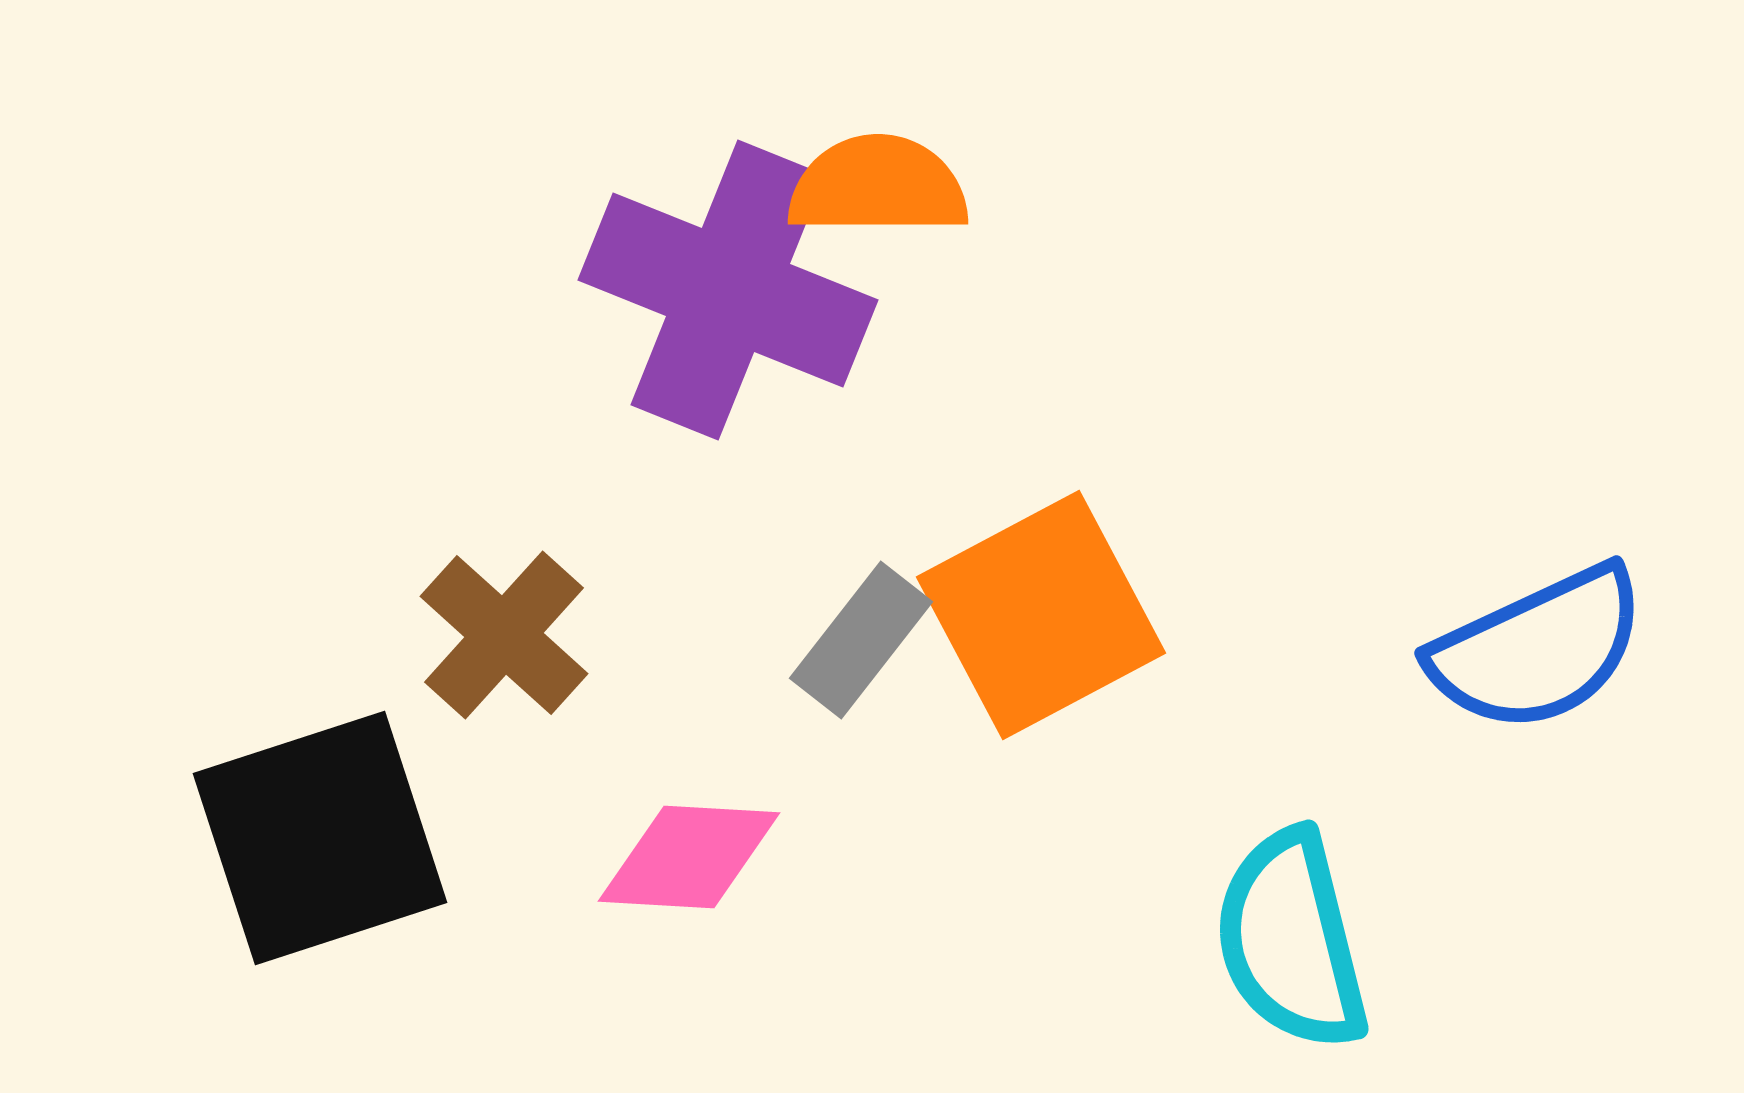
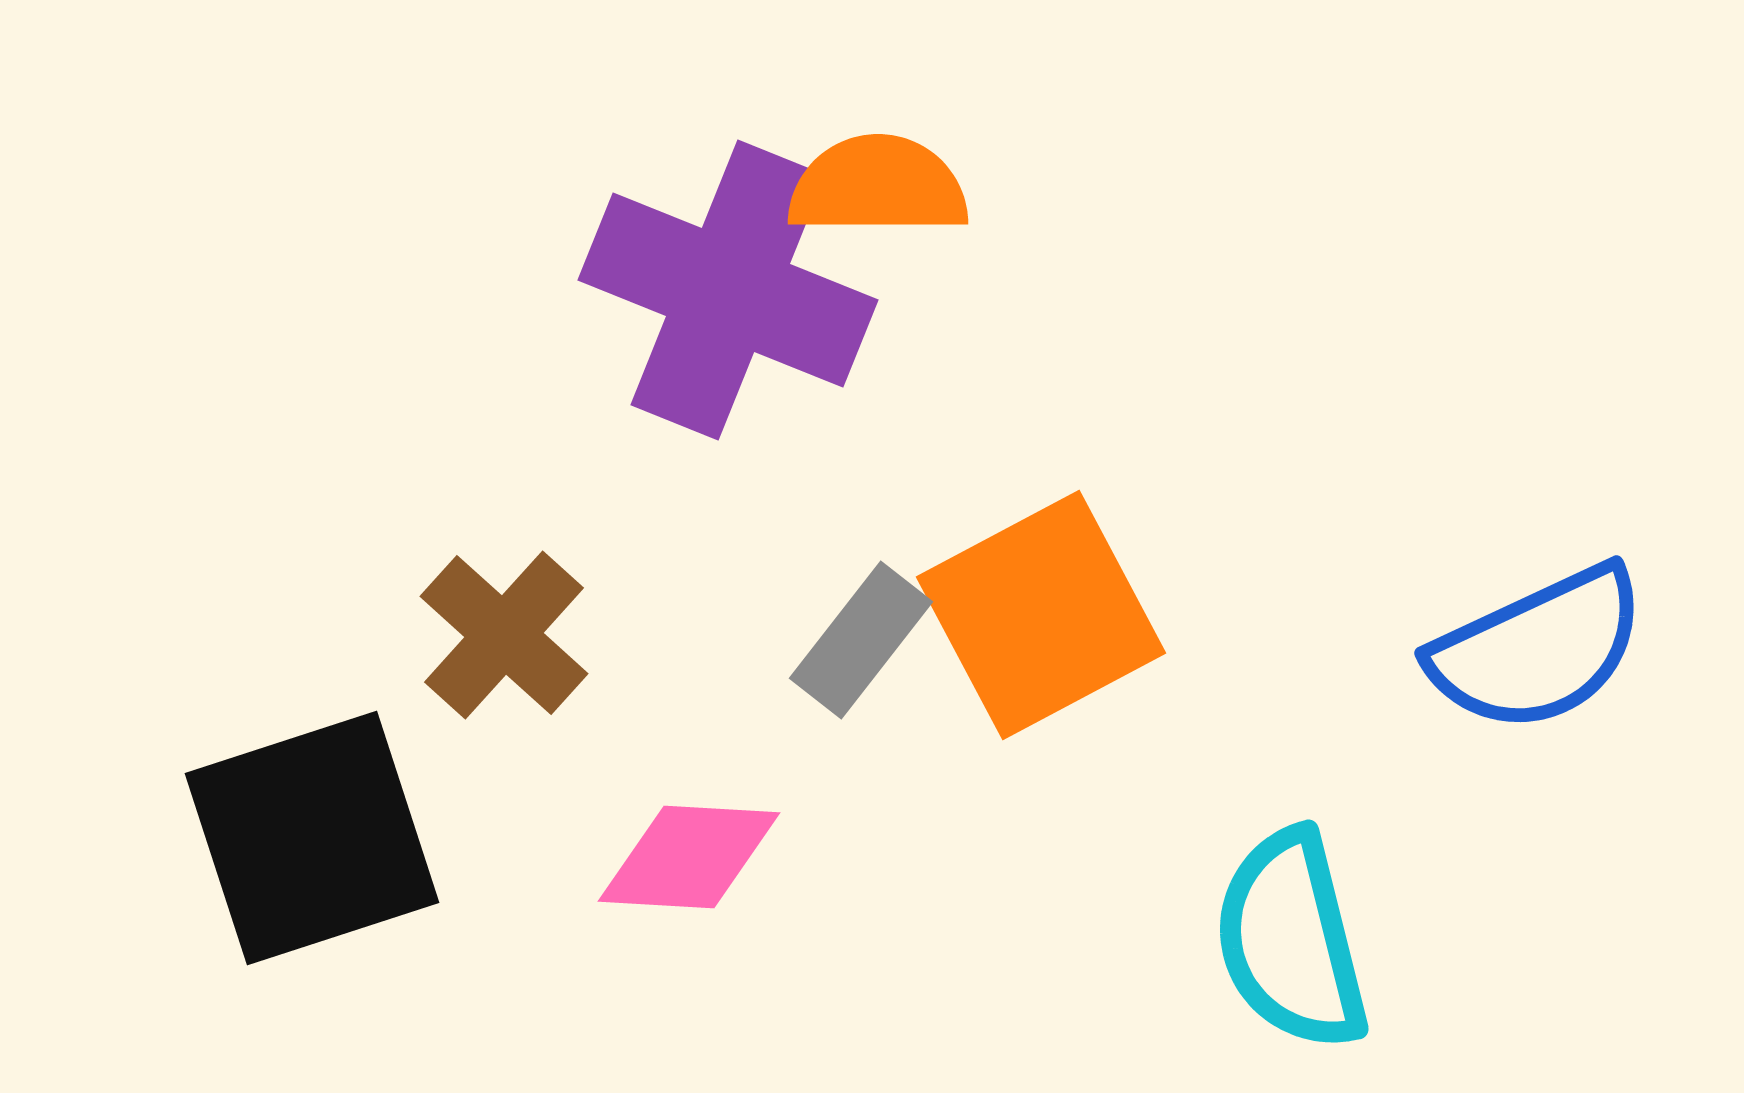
black square: moved 8 px left
